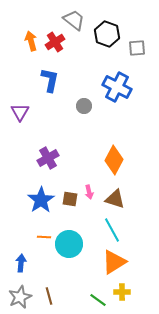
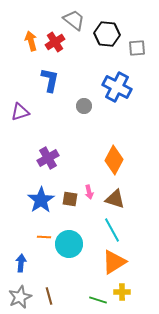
black hexagon: rotated 15 degrees counterclockwise
purple triangle: rotated 42 degrees clockwise
green line: rotated 18 degrees counterclockwise
